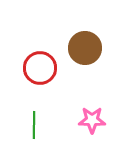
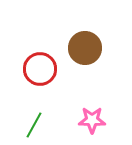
red circle: moved 1 px down
green line: rotated 28 degrees clockwise
